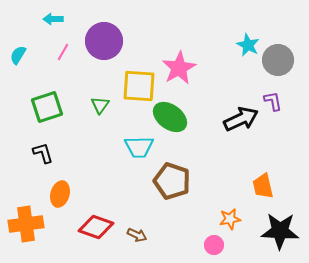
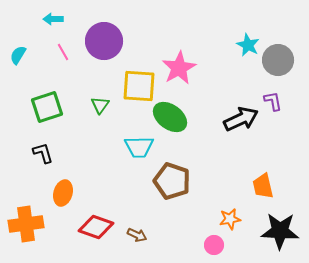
pink line: rotated 60 degrees counterclockwise
orange ellipse: moved 3 px right, 1 px up
